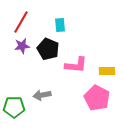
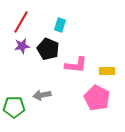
cyan rectangle: rotated 24 degrees clockwise
